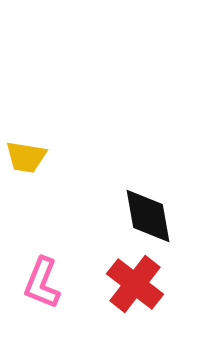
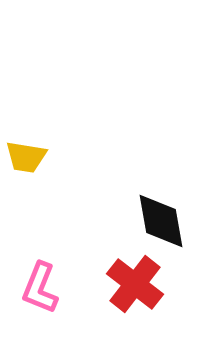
black diamond: moved 13 px right, 5 px down
pink L-shape: moved 2 px left, 5 px down
